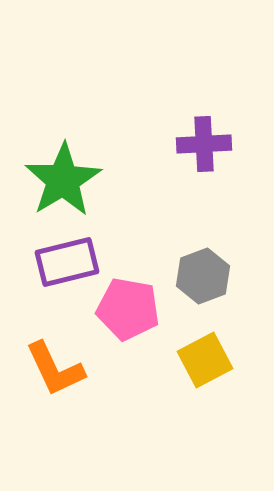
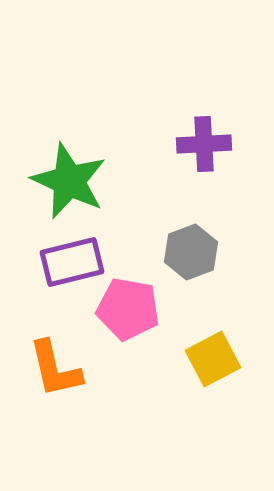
green star: moved 6 px right, 1 px down; rotated 16 degrees counterclockwise
purple rectangle: moved 5 px right
gray hexagon: moved 12 px left, 24 px up
yellow square: moved 8 px right, 1 px up
orange L-shape: rotated 12 degrees clockwise
